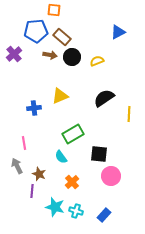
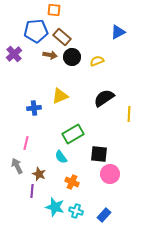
pink line: moved 2 px right; rotated 24 degrees clockwise
pink circle: moved 1 px left, 2 px up
orange cross: rotated 24 degrees counterclockwise
